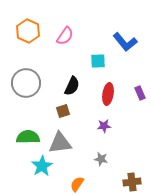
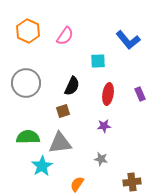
blue L-shape: moved 3 px right, 2 px up
purple rectangle: moved 1 px down
